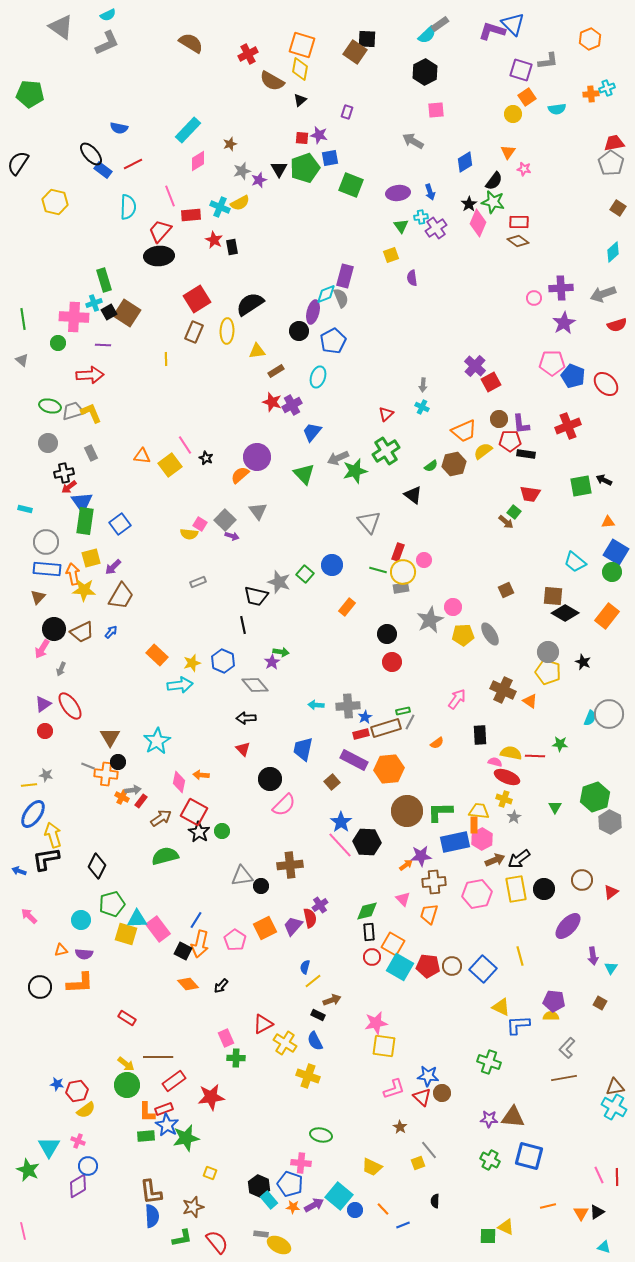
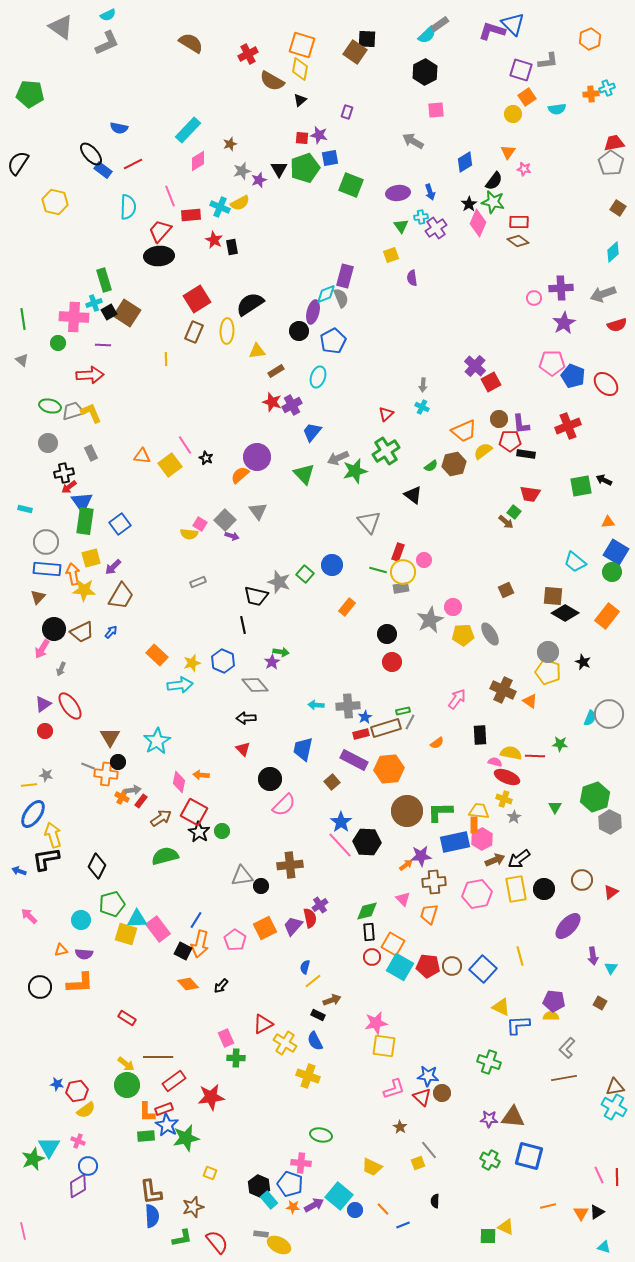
green star at (28, 1170): moved 5 px right, 11 px up; rotated 25 degrees clockwise
